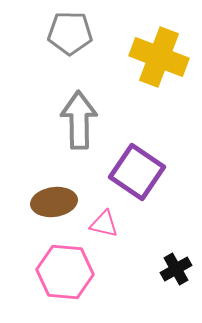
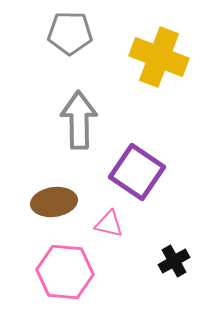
pink triangle: moved 5 px right
black cross: moved 2 px left, 8 px up
